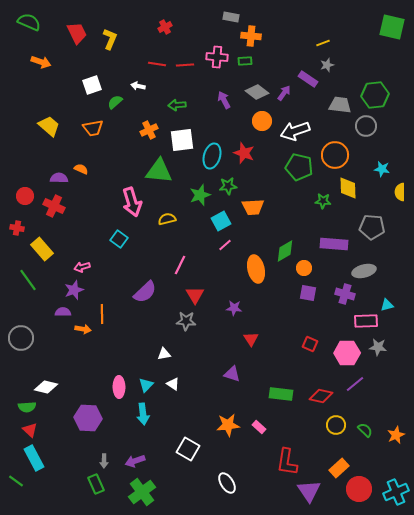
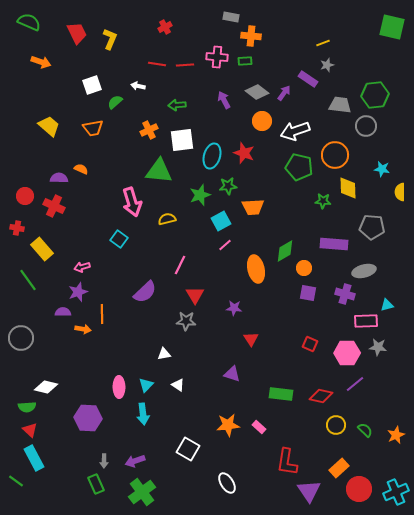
purple star at (74, 290): moved 4 px right, 2 px down
white triangle at (173, 384): moved 5 px right, 1 px down
